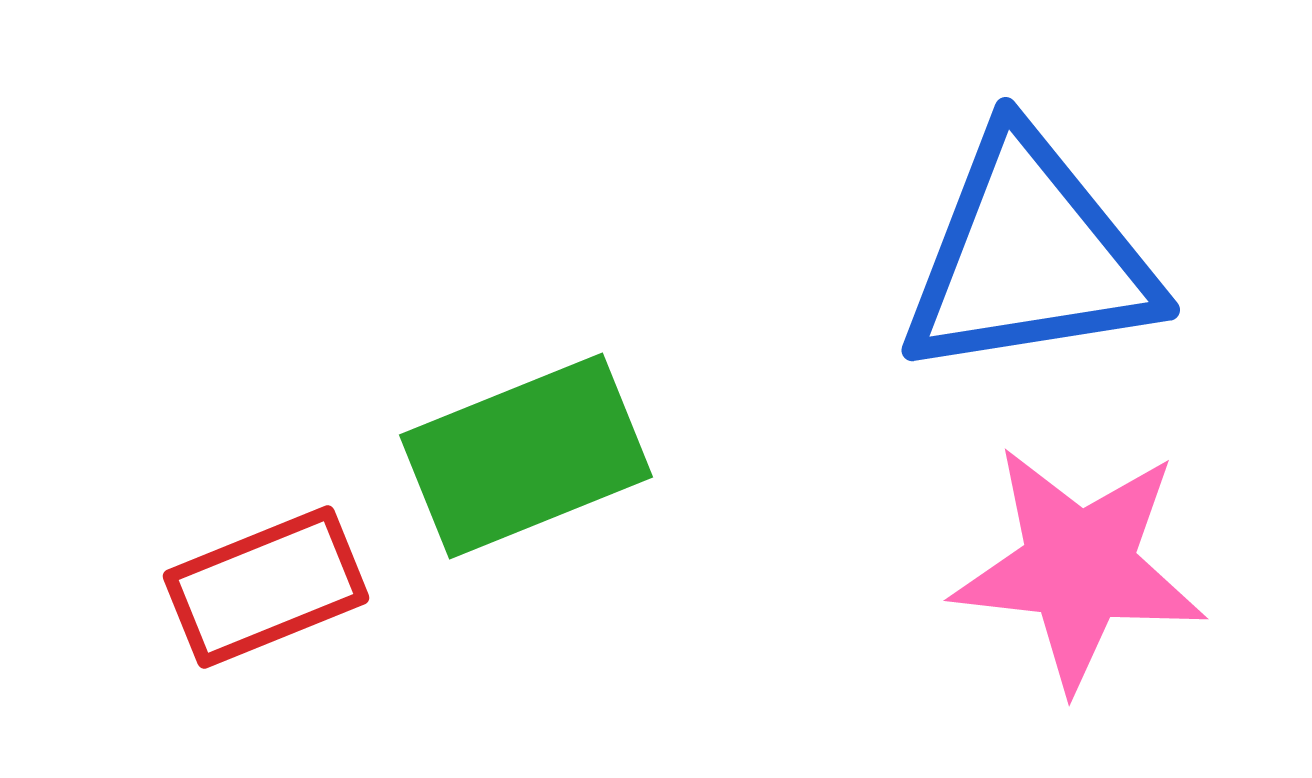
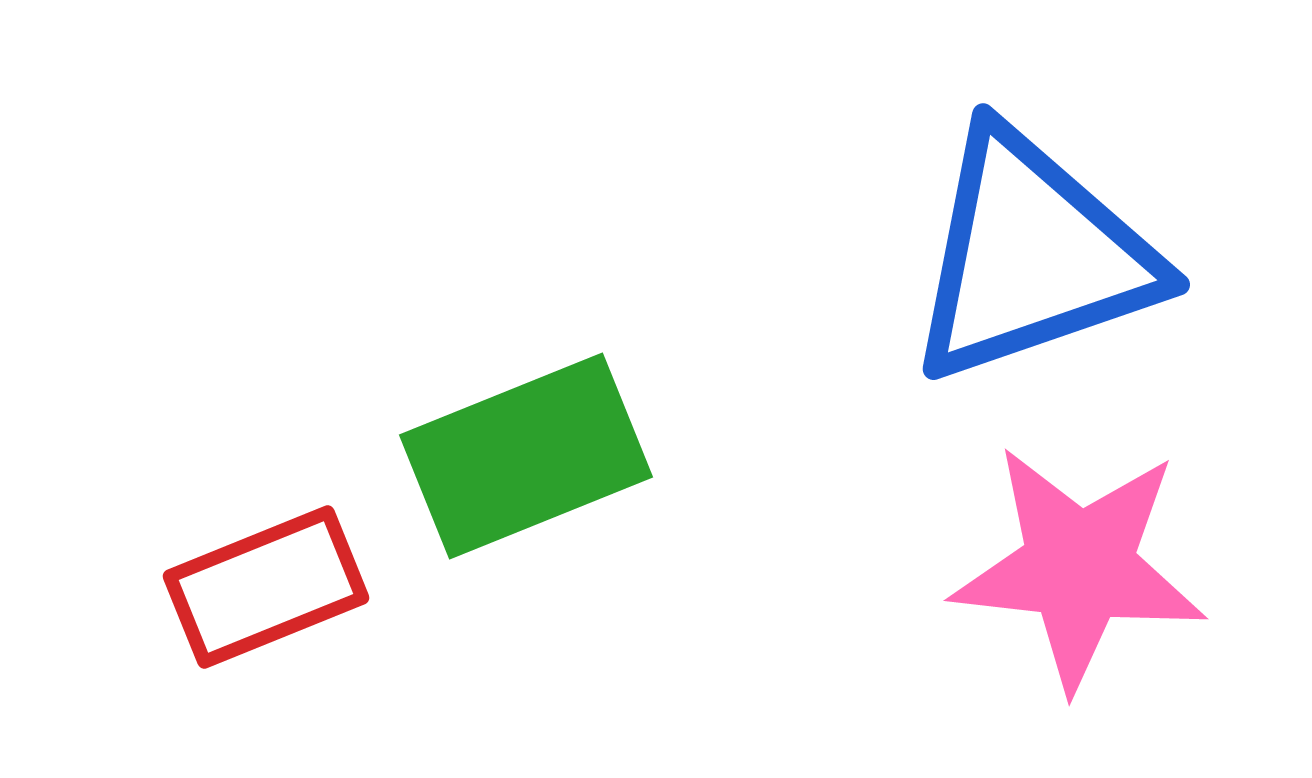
blue triangle: moved 3 px right; rotated 10 degrees counterclockwise
